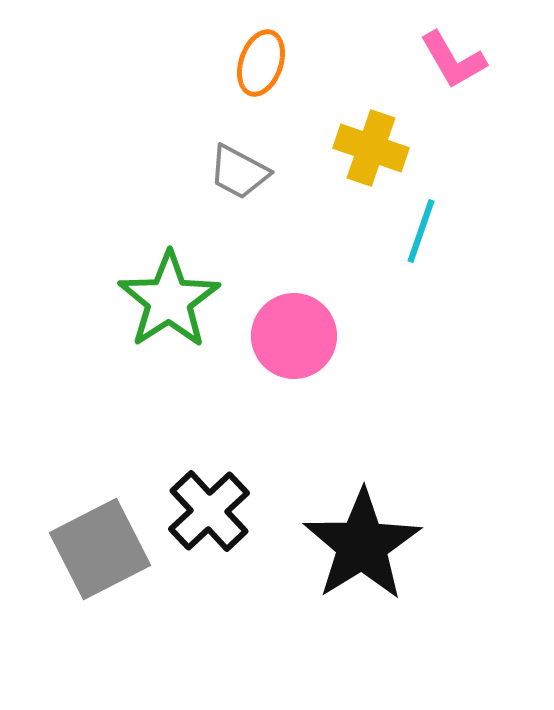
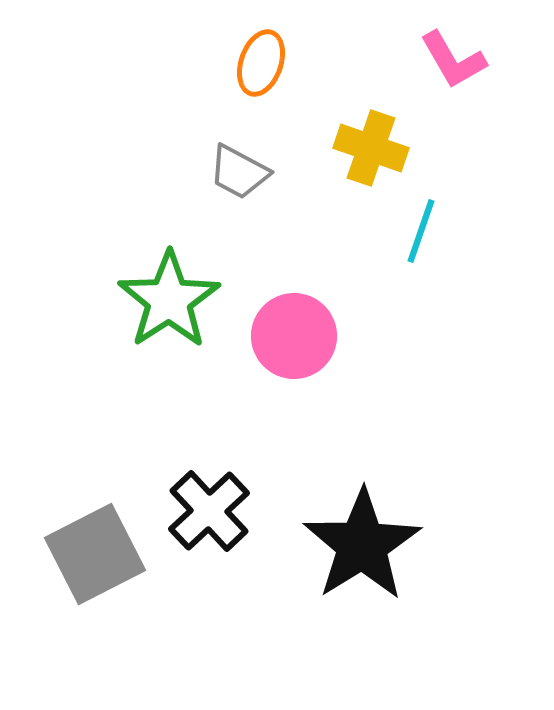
gray square: moved 5 px left, 5 px down
